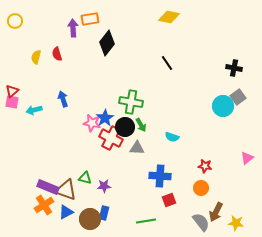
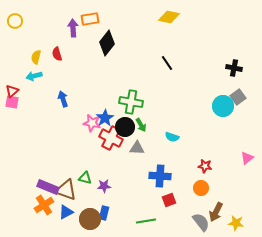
cyan arrow: moved 34 px up
